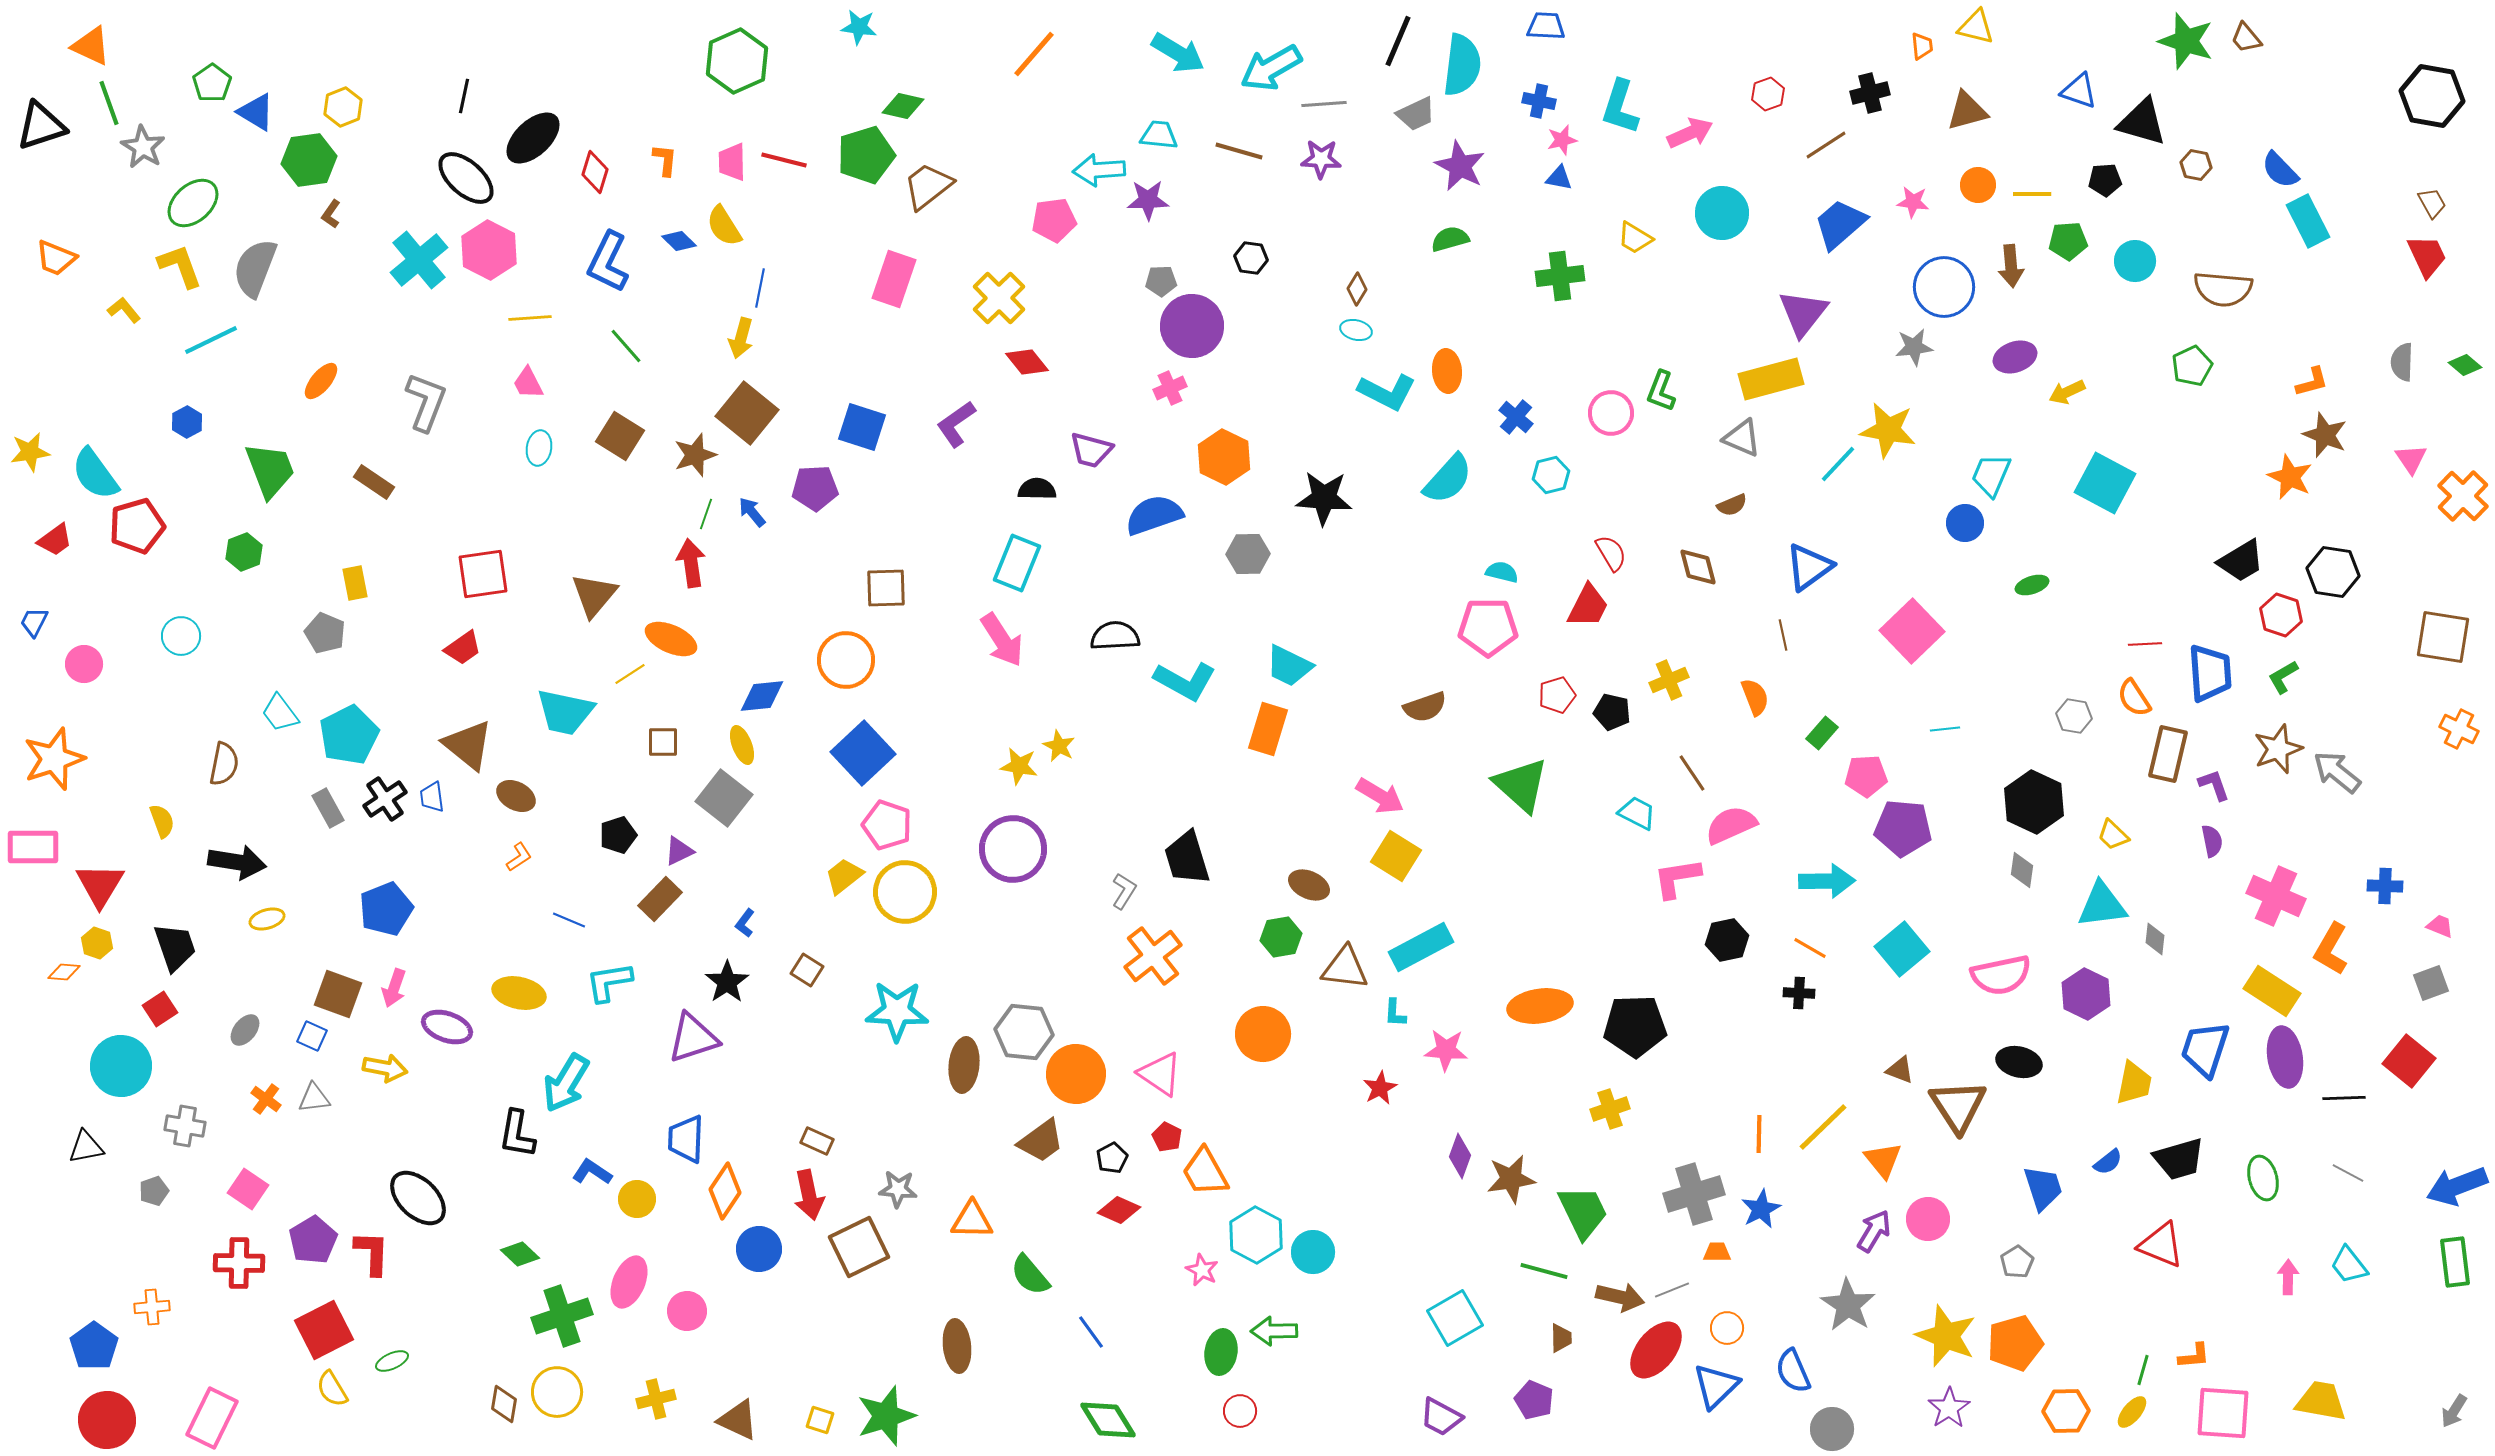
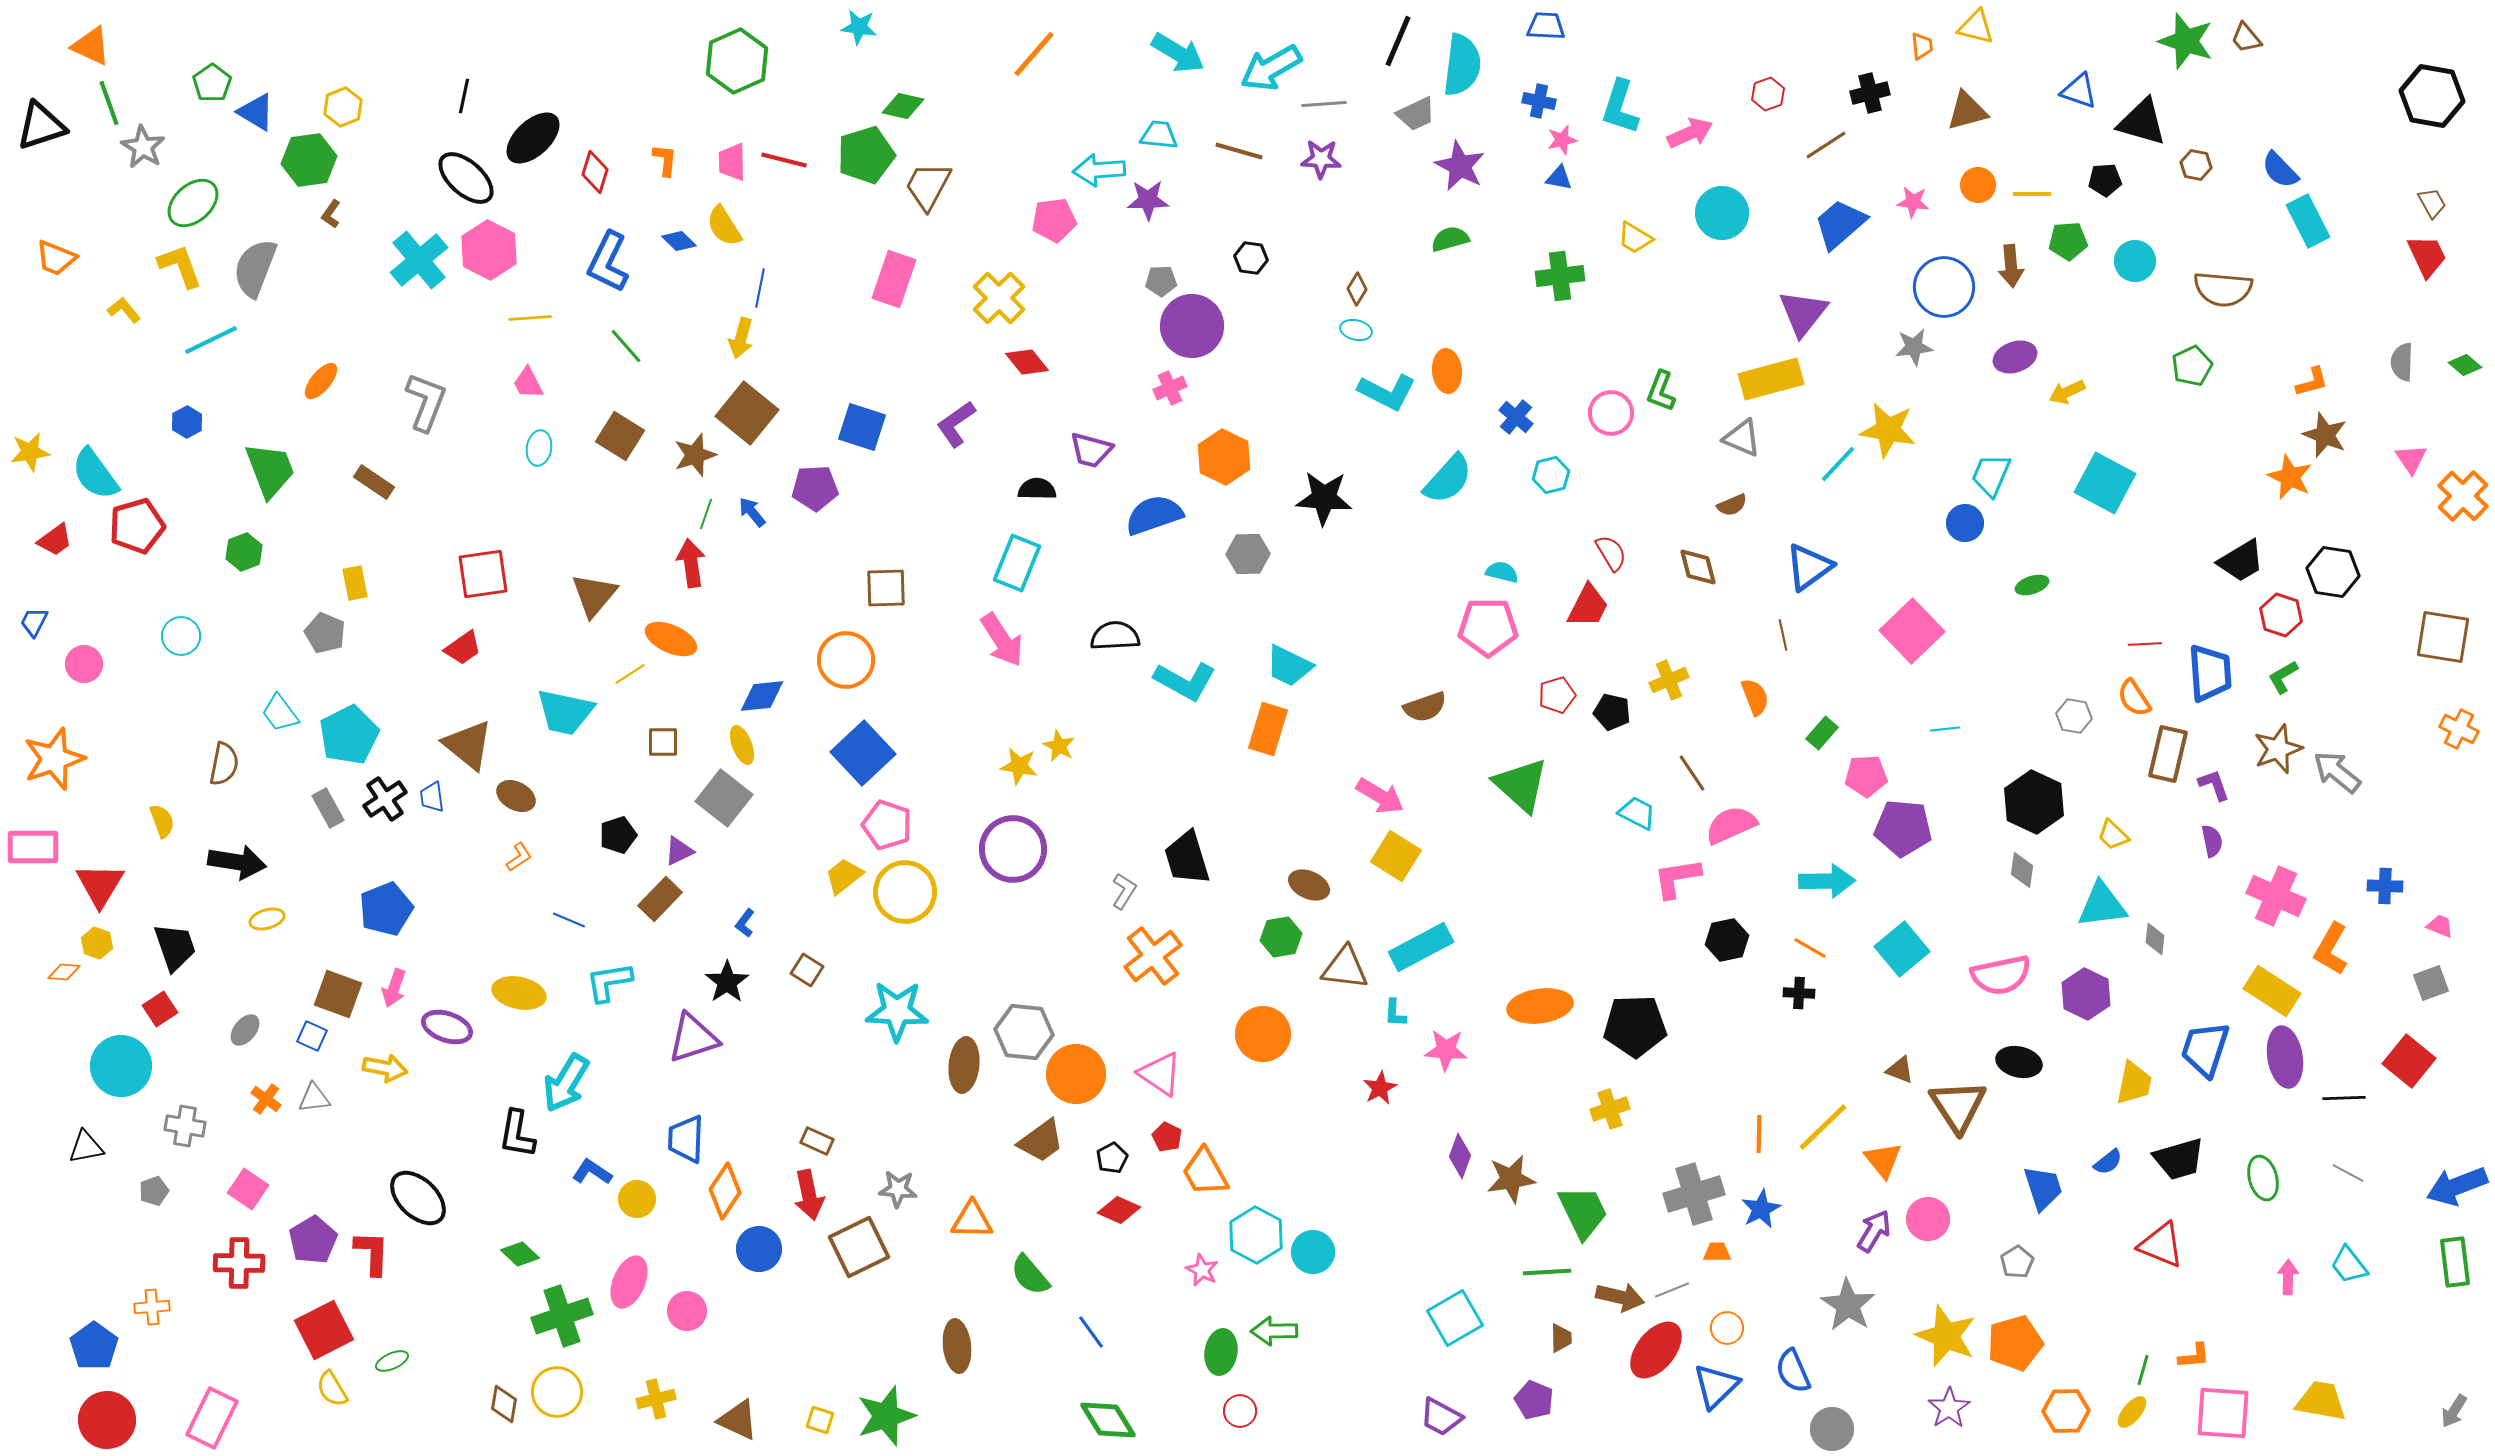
brown trapezoid at (928, 186): rotated 24 degrees counterclockwise
green line at (1544, 1271): moved 3 px right, 1 px down; rotated 18 degrees counterclockwise
